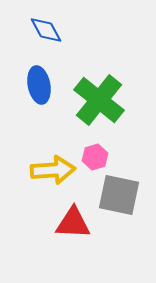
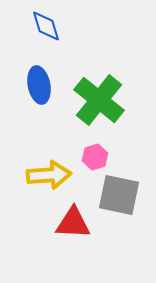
blue diamond: moved 4 px up; rotated 12 degrees clockwise
yellow arrow: moved 4 px left, 5 px down
